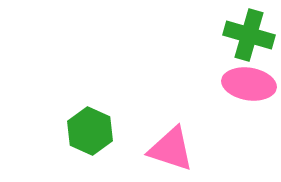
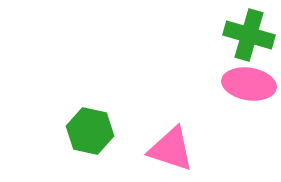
green hexagon: rotated 12 degrees counterclockwise
